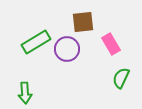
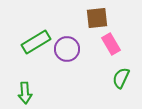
brown square: moved 14 px right, 4 px up
